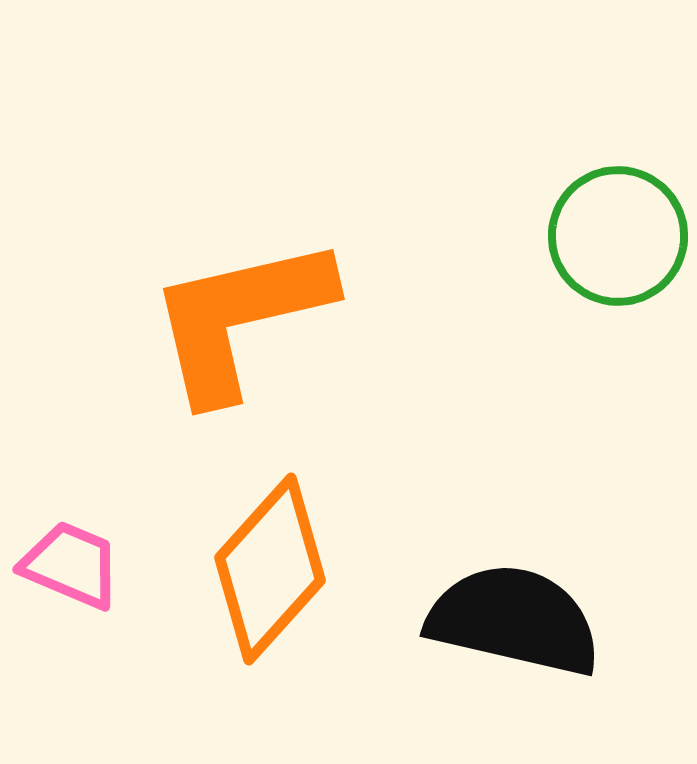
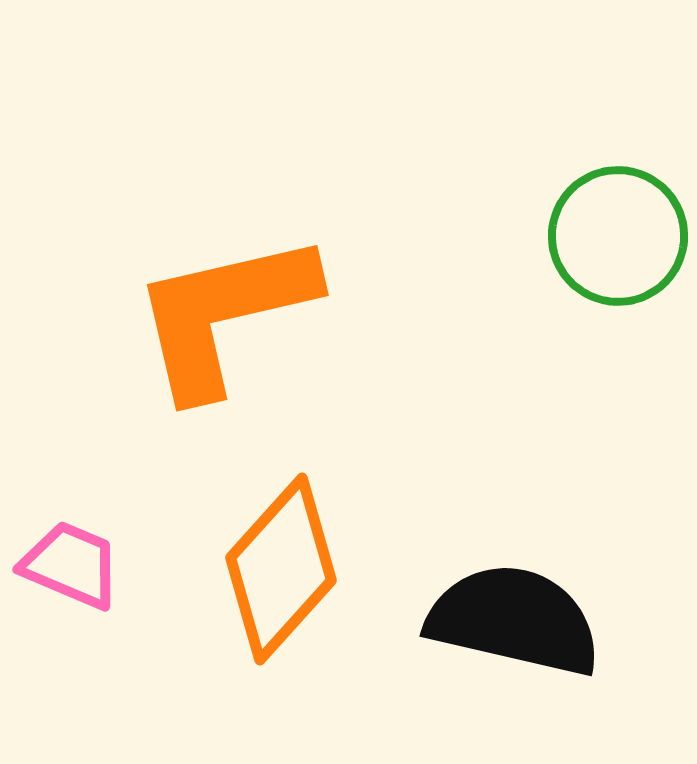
orange L-shape: moved 16 px left, 4 px up
orange diamond: moved 11 px right
